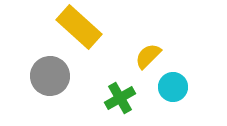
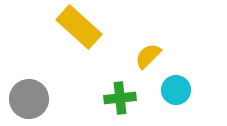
gray circle: moved 21 px left, 23 px down
cyan circle: moved 3 px right, 3 px down
green cross: rotated 24 degrees clockwise
